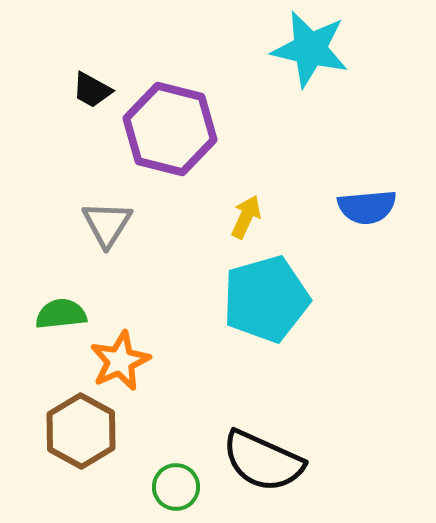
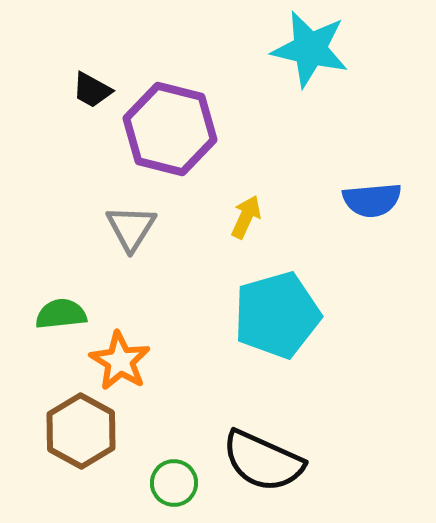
blue semicircle: moved 5 px right, 7 px up
gray triangle: moved 24 px right, 4 px down
cyan pentagon: moved 11 px right, 16 px down
orange star: rotated 16 degrees counterclockwise
green circle: moved 2 px left, 4 px up
